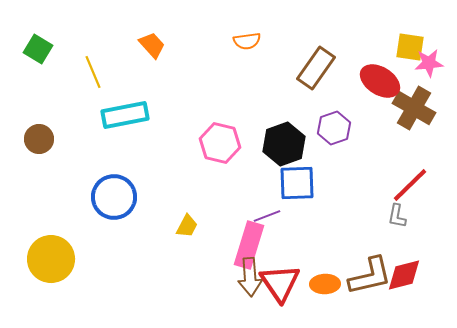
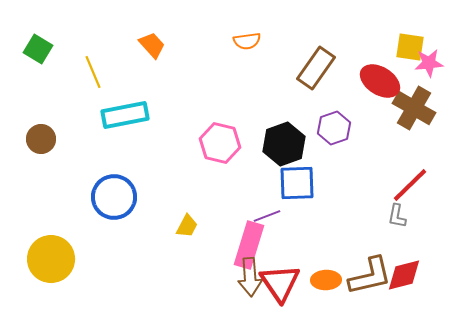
brown circle: moved 2 px right
orange ellipse: moved 1 px right, 4 px up
